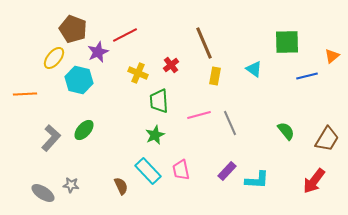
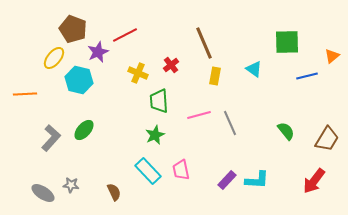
purple rectangle: moved 9 px down
brown semicircle: moved 7 px left, 6 px down
